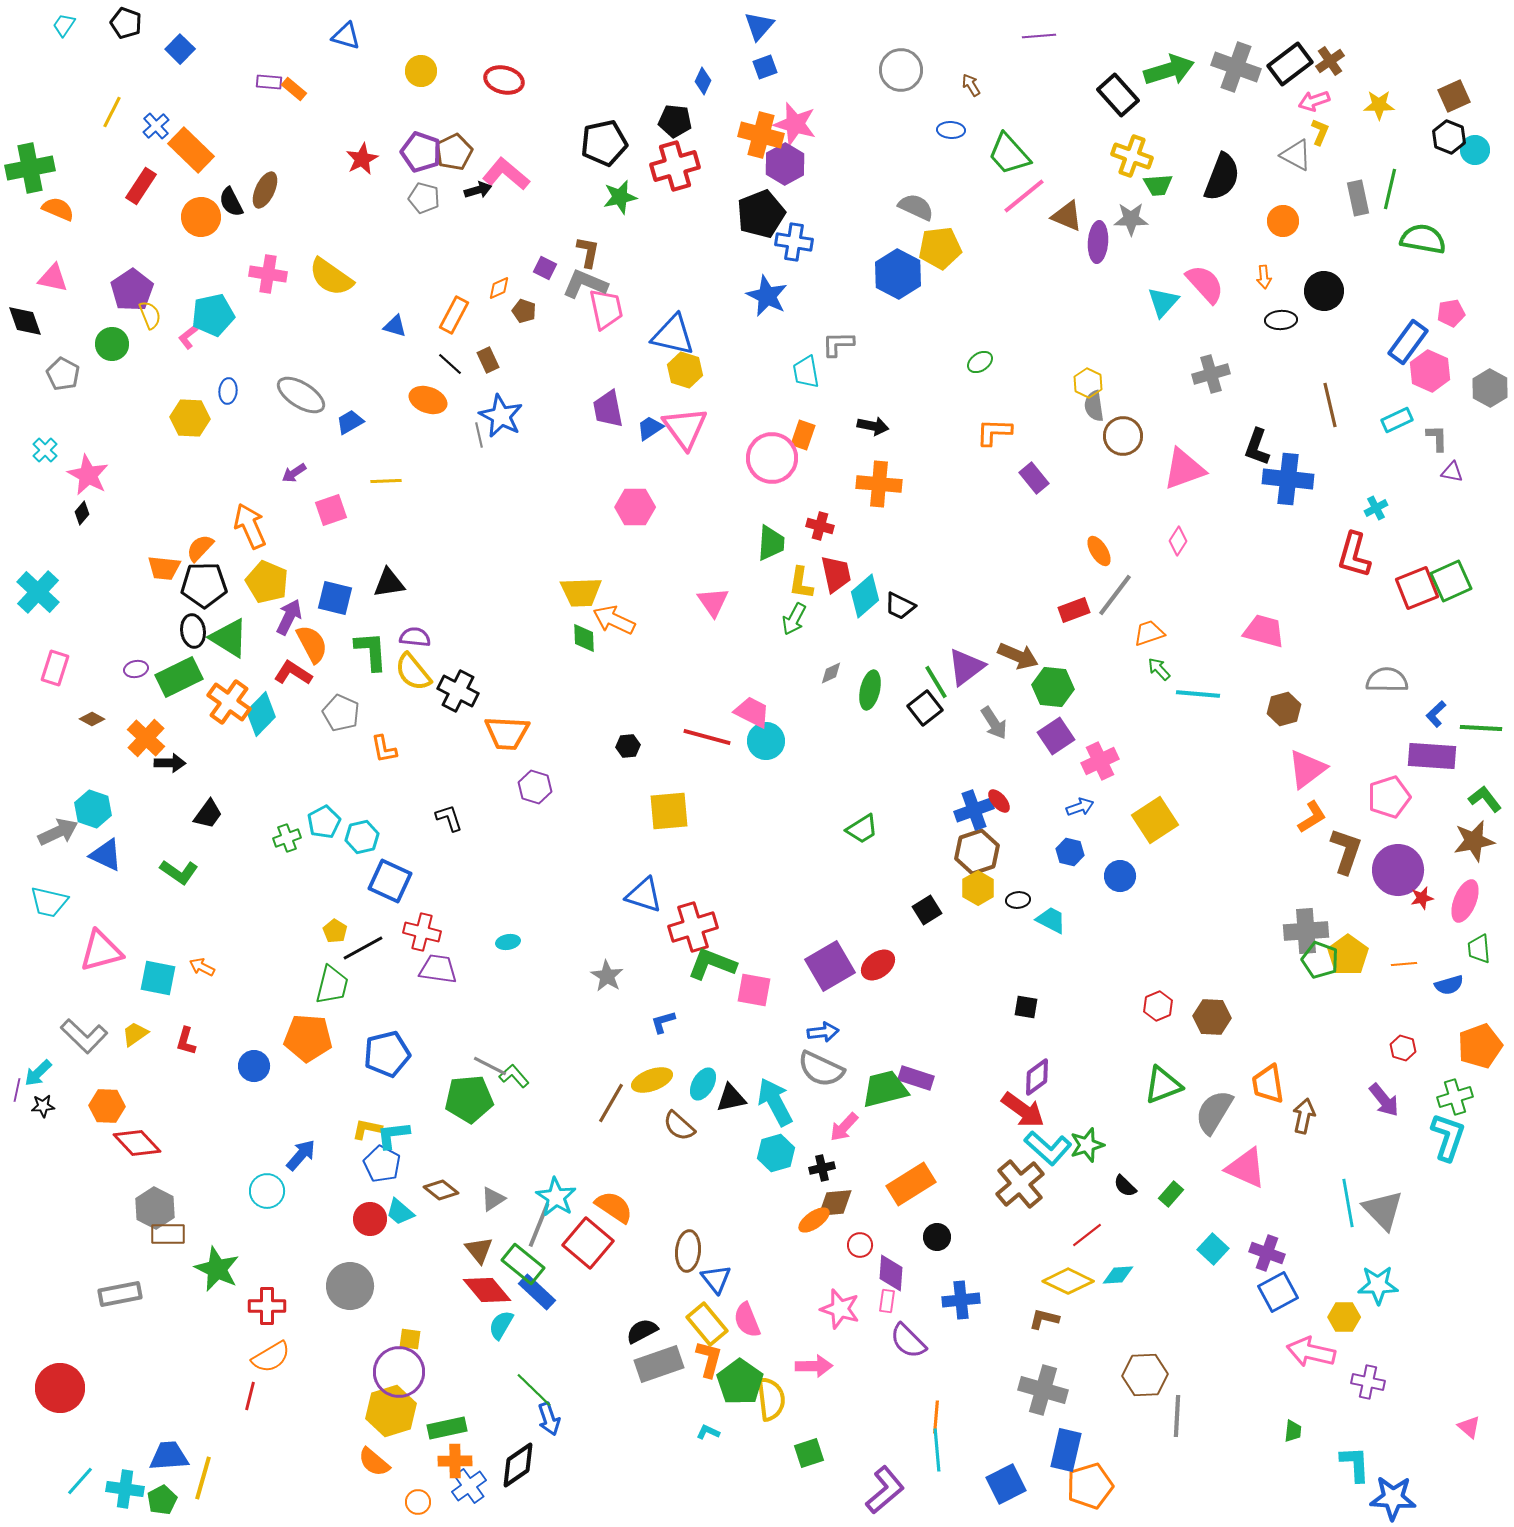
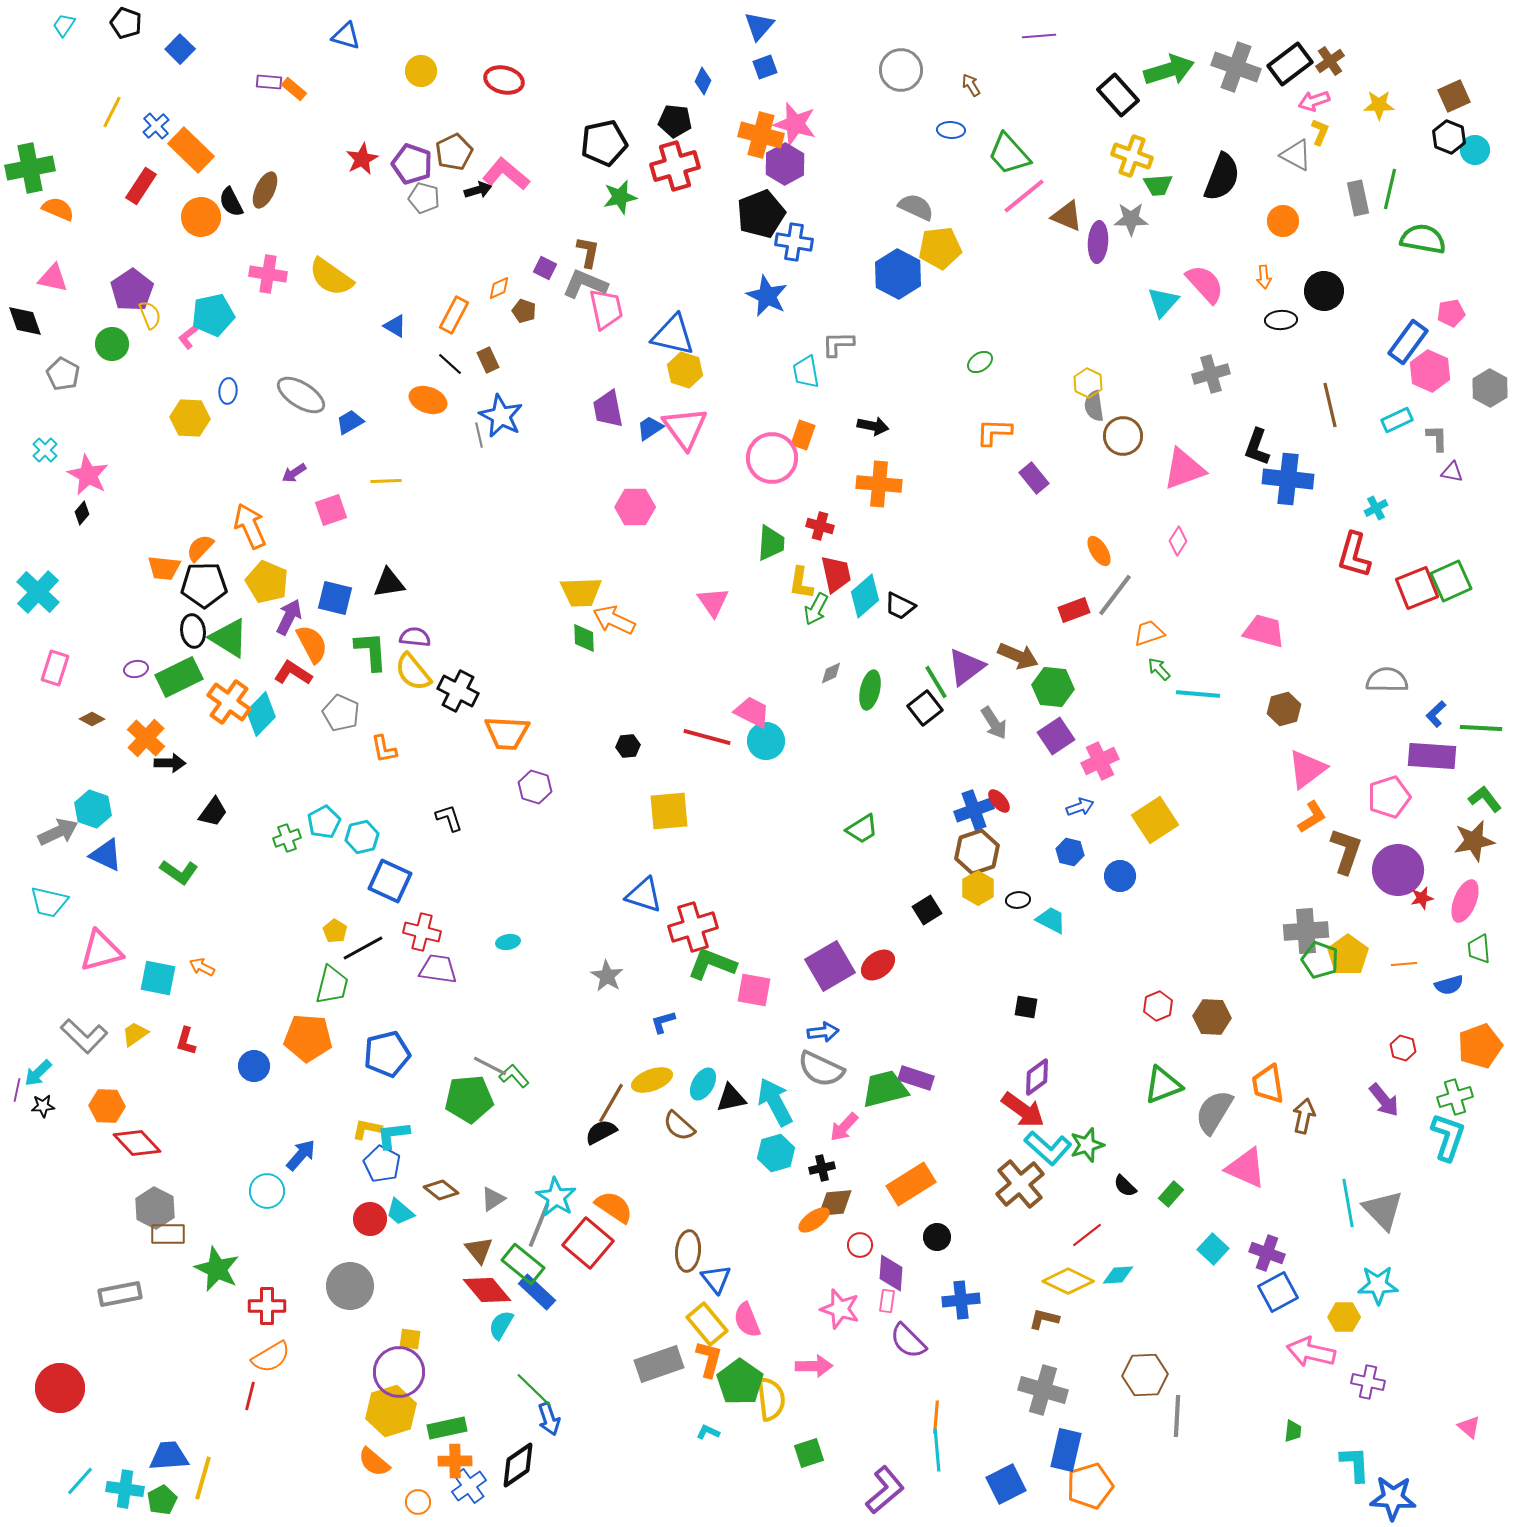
purple pentagon at (421, 152): moved 9 px left, 12 px down
blue triangle at (395, 326): rotated 15 degrees clockwise
green arrow at (794, 619): moved 22 px right, 10 px up
black trapezoid at (208, 814): moved 5 px right, 2 px up
black semicircle at (642, 1331): moved 41 px left, 199 px up
